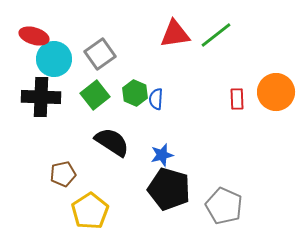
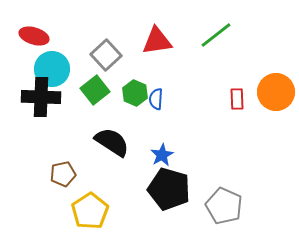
red triangle: moved 18 px left, 7 px down
gray square: moved 6 px right, 1 px down; rotated 8 degrees counterclockwise
cyan circle: moved 2 px left, 10 px down
green square: moved 5 px up
blue star: rotated 15 degrees counterclockwise
